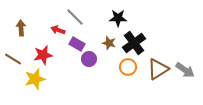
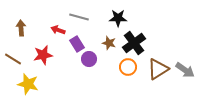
gray line: moved 4 px right; rotated 30 degrees counterclockwise
purple rectangle: rotated 28 degrees clockwise
yellow star: moved 7 px left, 5 px down; rotated 30 degrees clockwise
